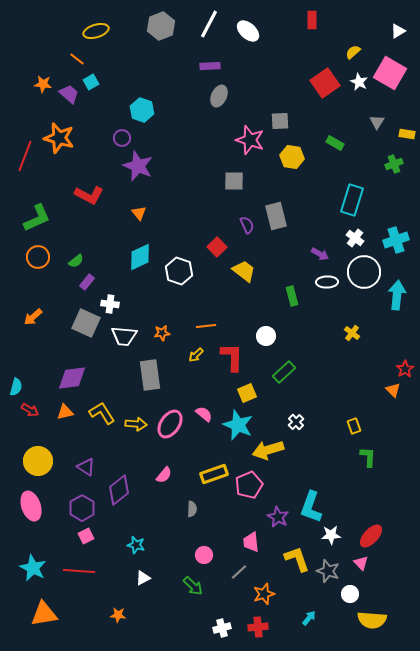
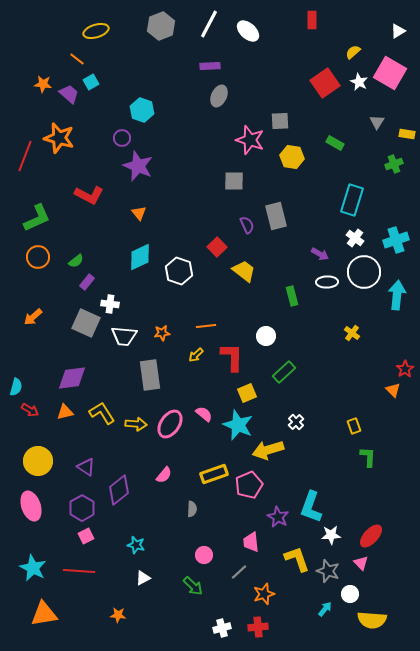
cyan arrow at (309, 618): moved 16 px right, 9 px up
